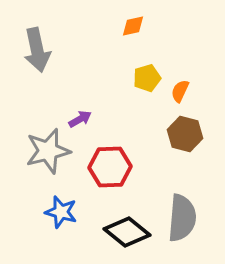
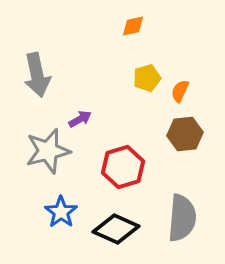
gray arrow: moved 25 px down
brown hexagon: rotated 20 degrees counterclockwise
red hexagon: moved 13 px right; rotated 15 degrees counterclockwise
blue star: rotated 20 degrees clockwise
black diamond: moved 11 px left, 3 px up; rotated 15 degrees counterclockwise
